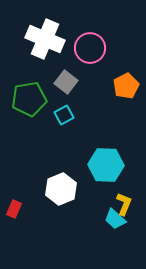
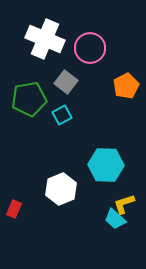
cyan square: moved 2 px left
yellow L-shape: rotated 130 degrees counterclockwise
